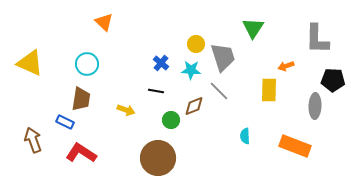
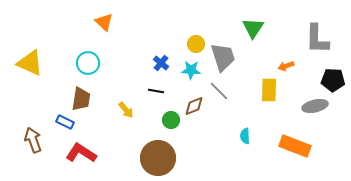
cyan circle: moved 1 px right, 1 px up
gray ellipse: rotated 75 degrees clockwise
yellow arrow: rotated 30 degrees clockwise
